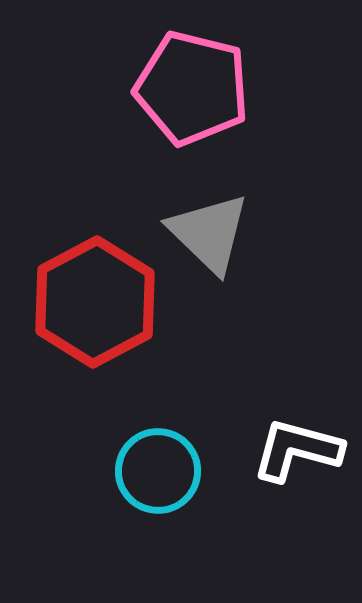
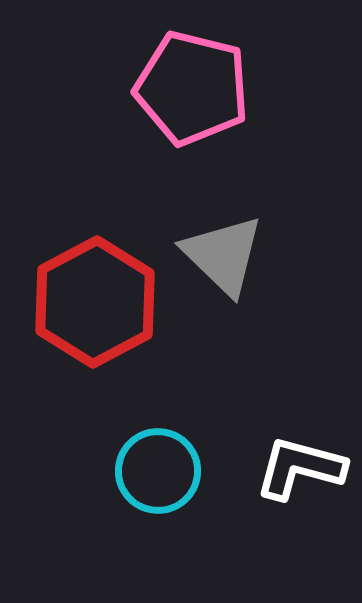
gray triangle: moved 14 px right, 22 px down
white L-shape: moved 3 px right, 18 px down
